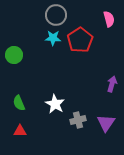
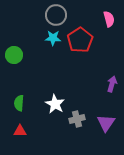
green semicircle: rotated 28 degrees clockwise
gray cross: moved 1 px left, 1 px up
